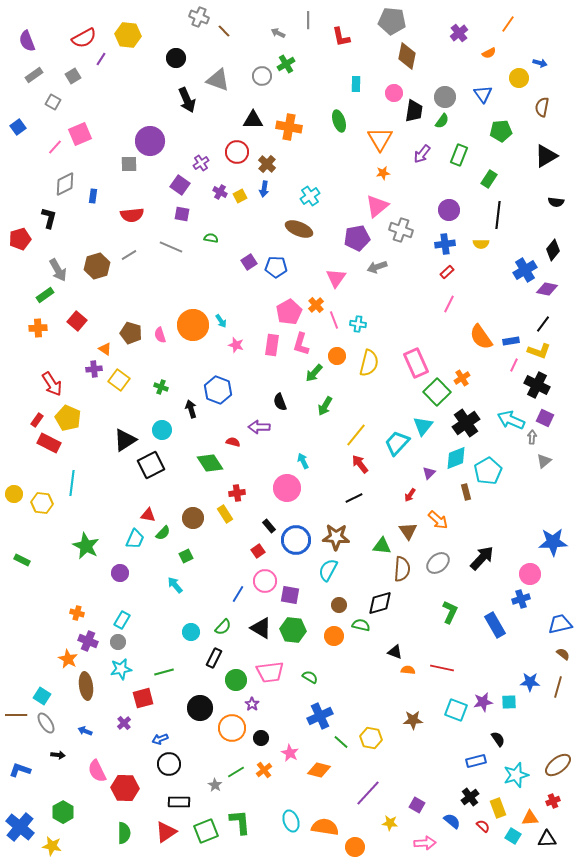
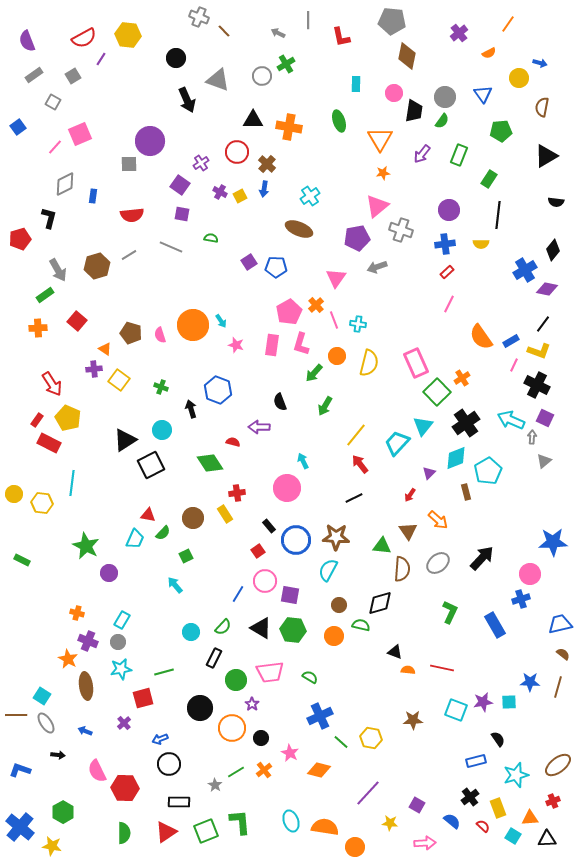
blue rectangle at (511, 341): rotated 21 degrees counterclockwise
purple circle at (120, 573): moved 11 px left
